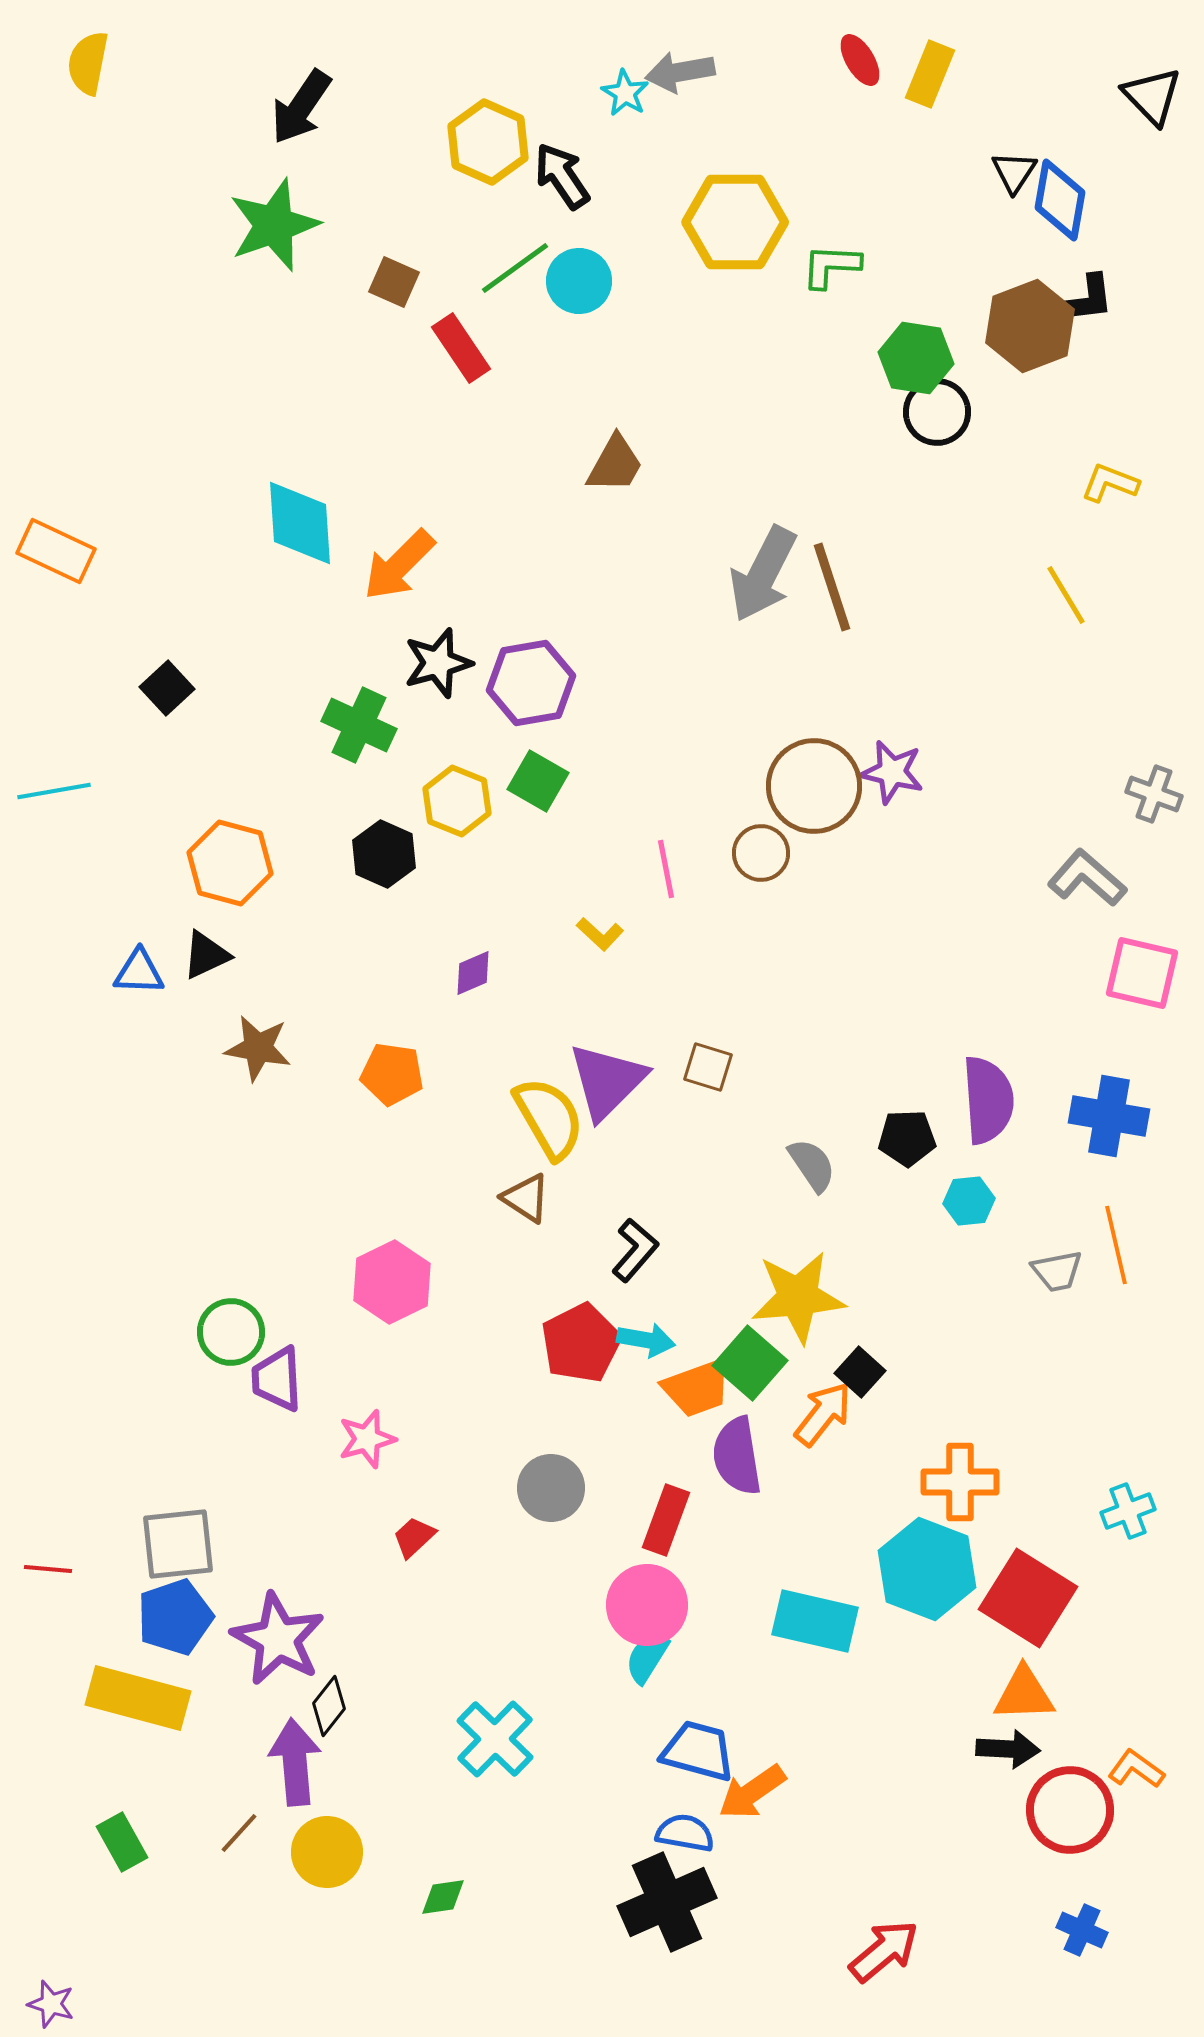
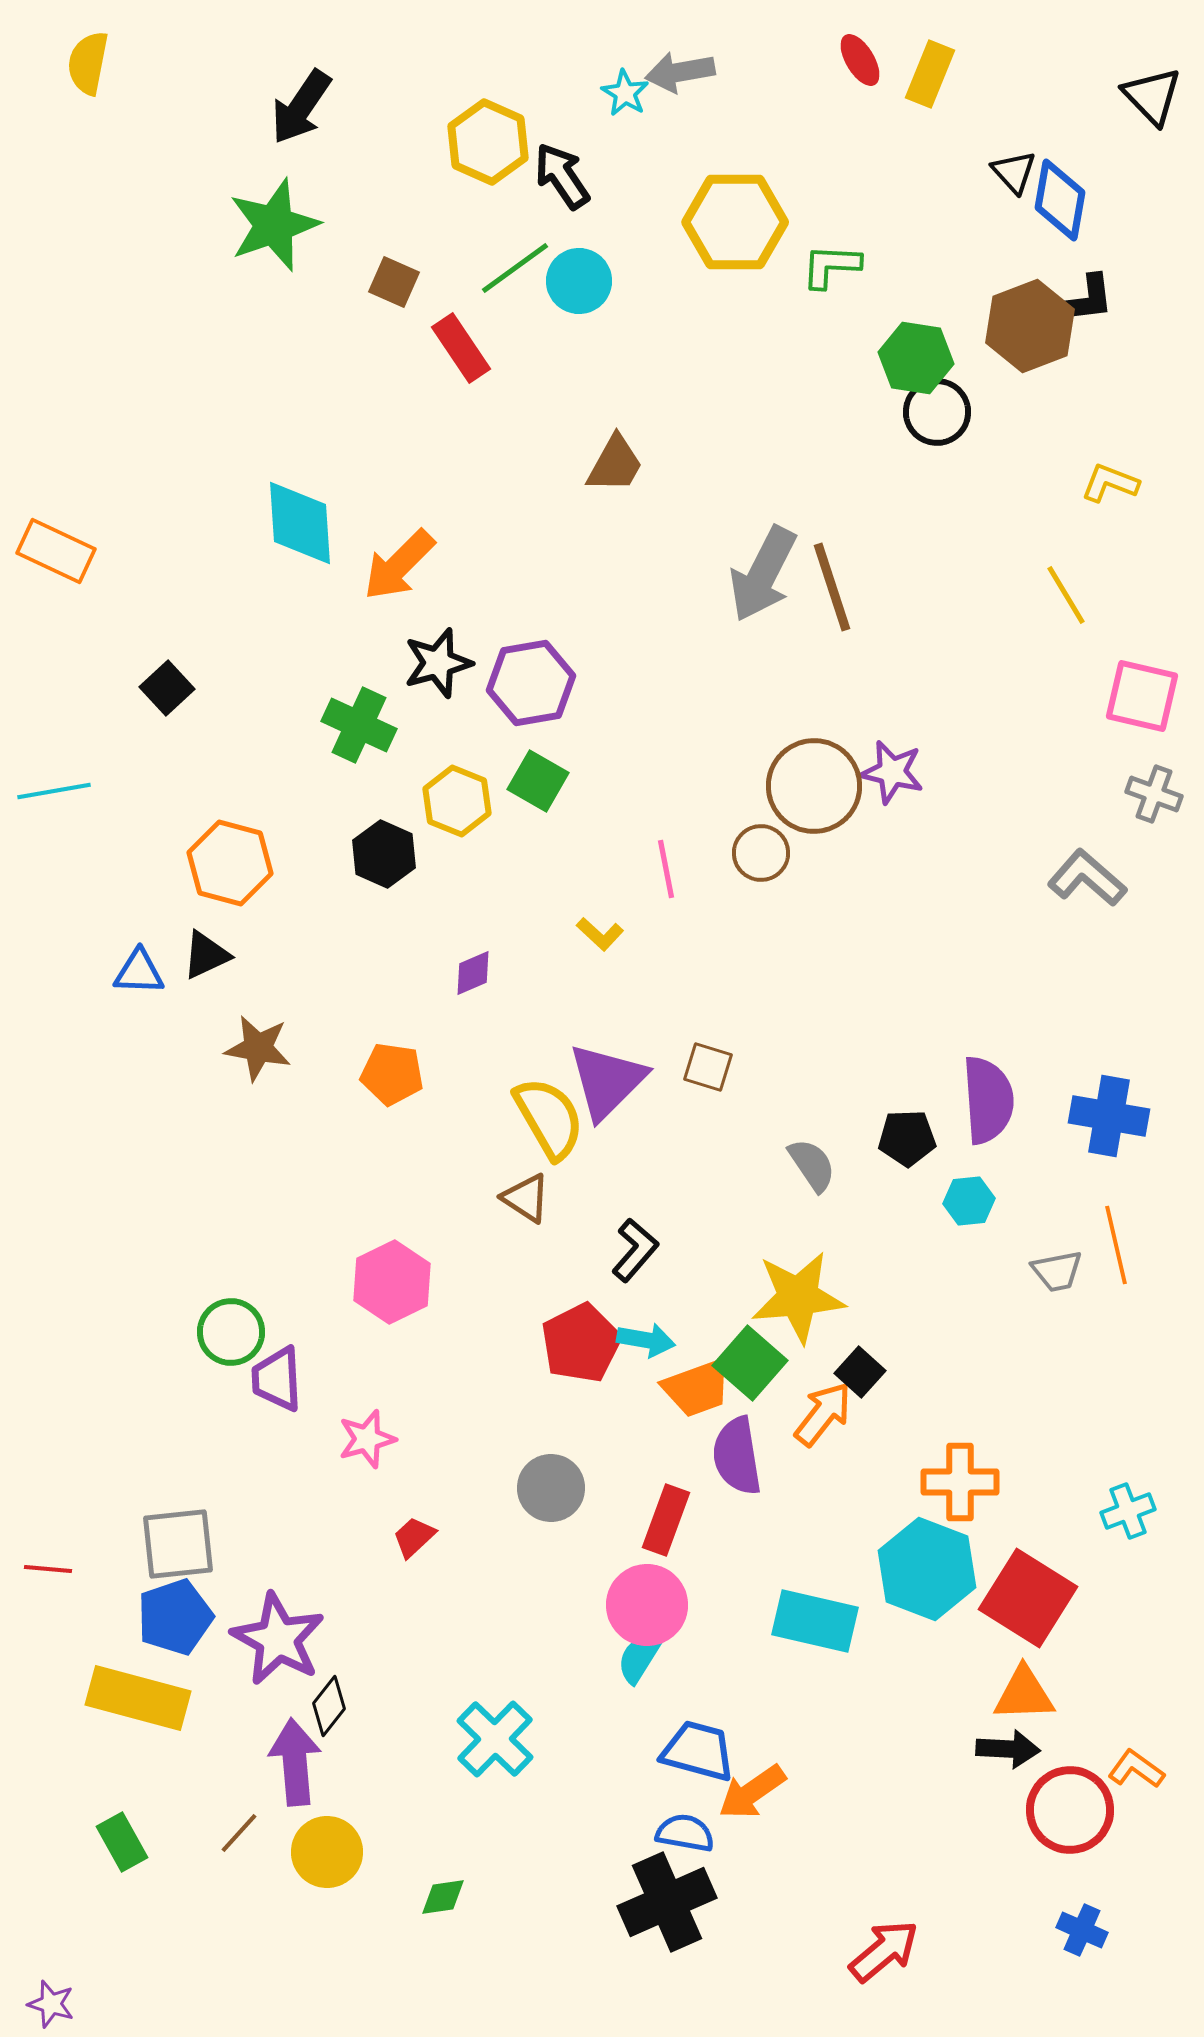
black triangle at (1014, 172): rotated 15 degrees counterclockwise
pink square at (1142, 973): moved 277 px up
cyan semicircle at (647, 1658): moved 8 px left
